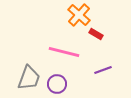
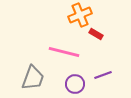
orange cross: moved 1 px right; rotated 25 degrees clockwise
purple line: moved 5 px down
gray trapezoid: moved 4 px right
purple circle: moved 18 px right
